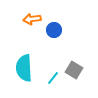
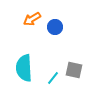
orange arrow: rotated 24 degrees counterclockwise
blue circle: moved 1 px right, 3 px up
gray square: rotated 18 degrees counterclockwise
